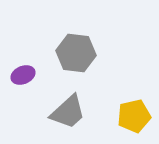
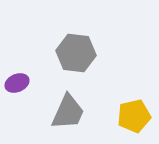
purple ellipse: moved 6 px left, 8 px down
gray trapezoid: rotated 24 degrees counterclockwise
